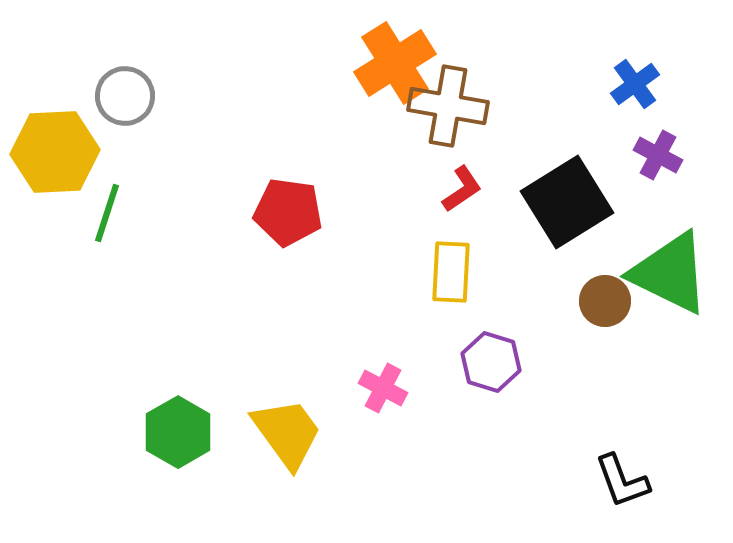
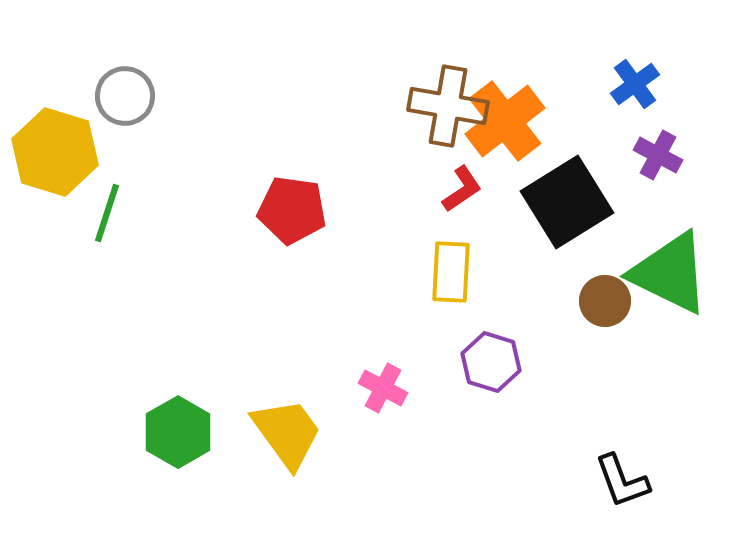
orange cross: moved 110 px right, 58 px down; rotated 6 degrees counterclockwise
yellow hexagon: rotated 20 degrees clockwise
red pentagon: moved 4 px right, 2 px up
